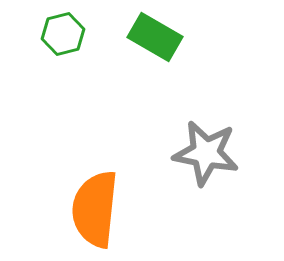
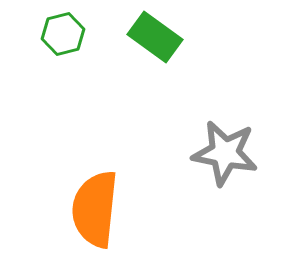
green rectangle: rotated 6 degrees clockwise
gray star: moved 19 px right
